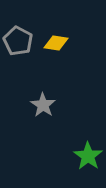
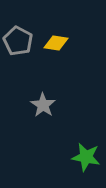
green star: moved 2 px left, 1 px down; rotated 24 degrees counterclockwise
